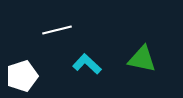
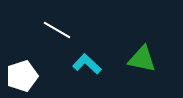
white line: rotated 44 degrees clockwise
